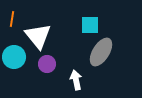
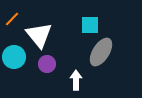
orange line: rotated 35 degrees clockwise
white triangle: moved 1 px right, 1 px up
white arrow: rotated 12 degrees clockwise
